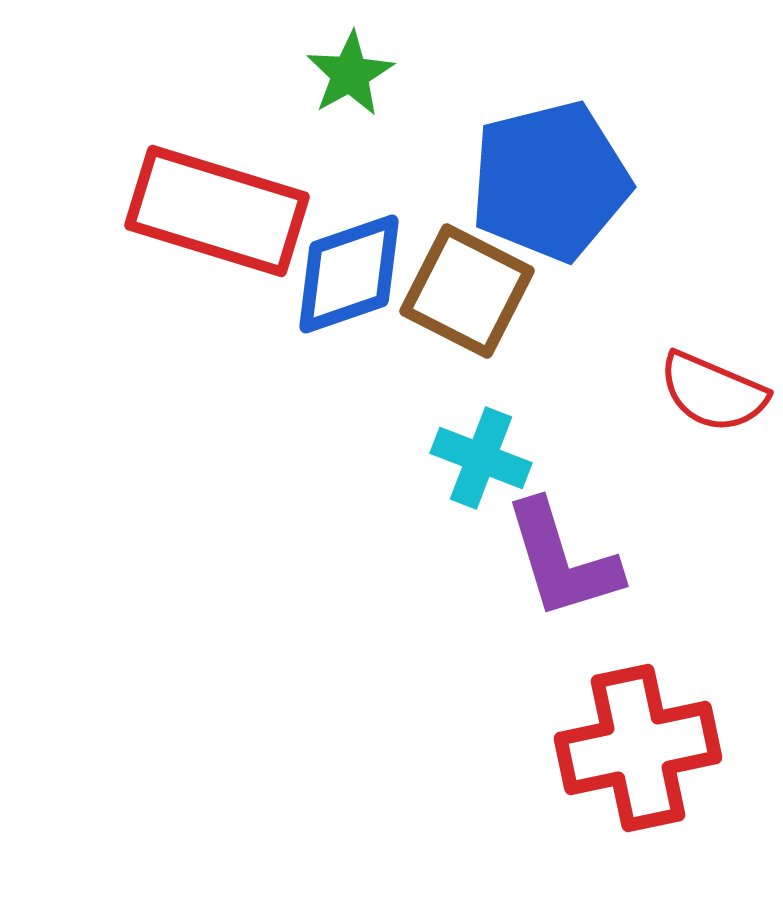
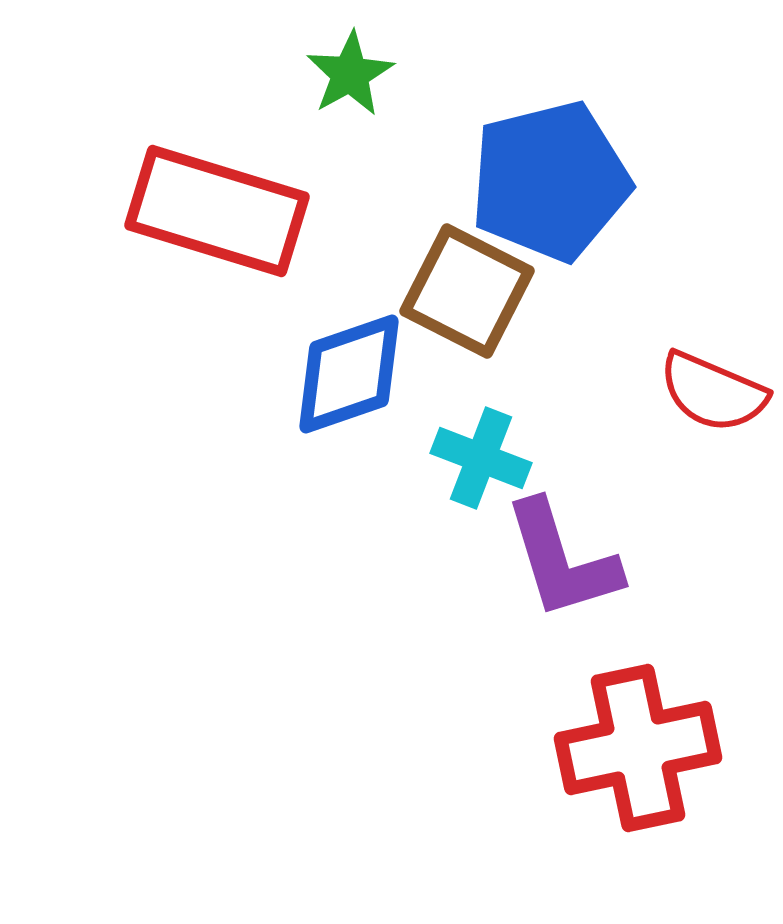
blue diamond: moved 100 px down
